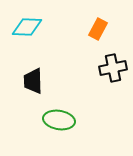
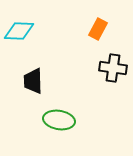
cyan diamond: moved 8 px left, 4 px down
black cross: rotated 20 degrees clockwise
